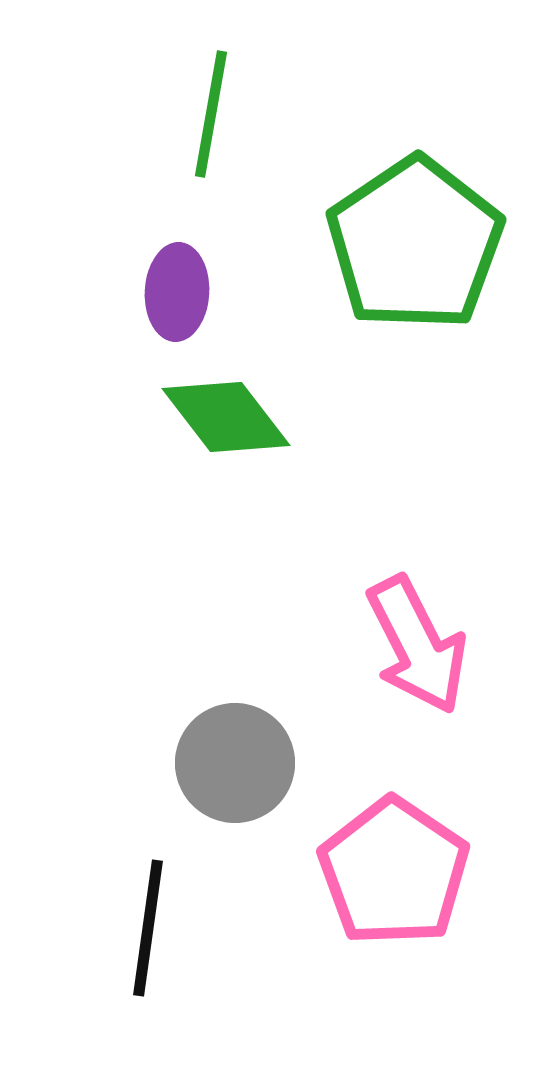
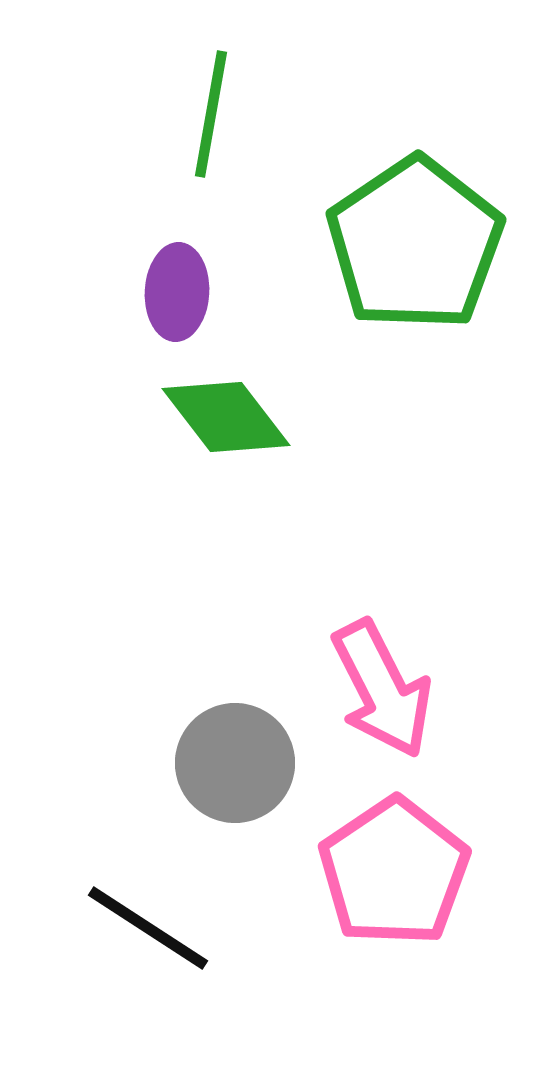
pink arrow: moved 35 px left, 44 px down
pink pentagon: rotated 4 degrees clockwise
black line: rotated 65 degrees counterclockwise
